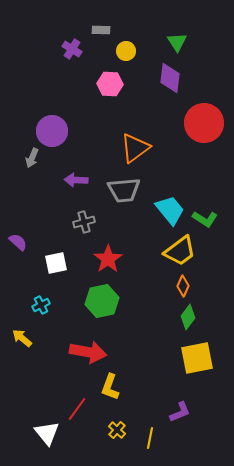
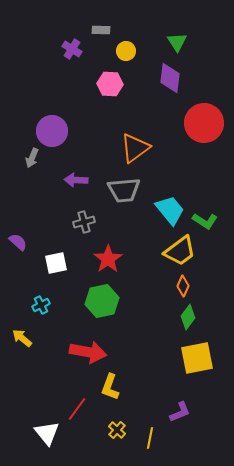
green L-shape: moved 2 px down
